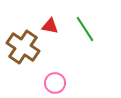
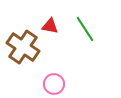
pink circle: moved 1 px left, 1 px down
